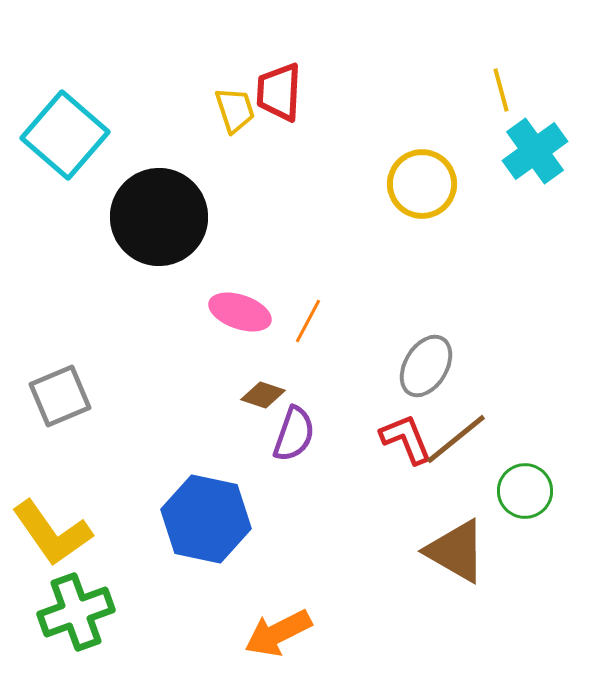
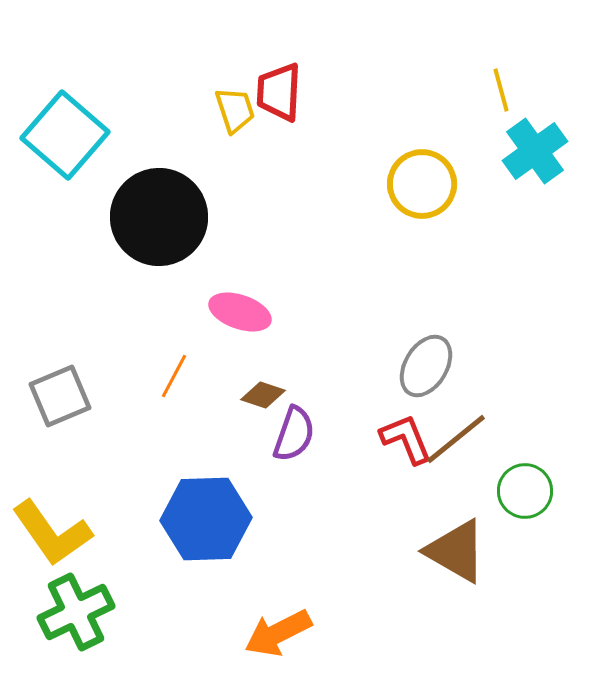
orange line: moved 134 px left, 55 px down
blue hexagon: rotated 14 degrees counterclockwise
green cross: rotated 6 degrees counterclockwise
